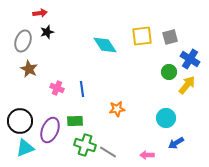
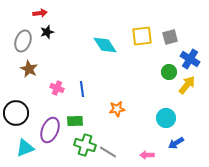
black circle: moved 4 px left, 8 px up
